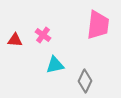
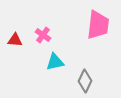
cyan triangle: moved 3 px up
